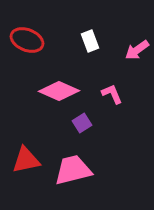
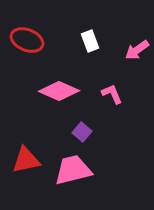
purple square: moved 9 px down; rotated 18 degrees counterclockwise
